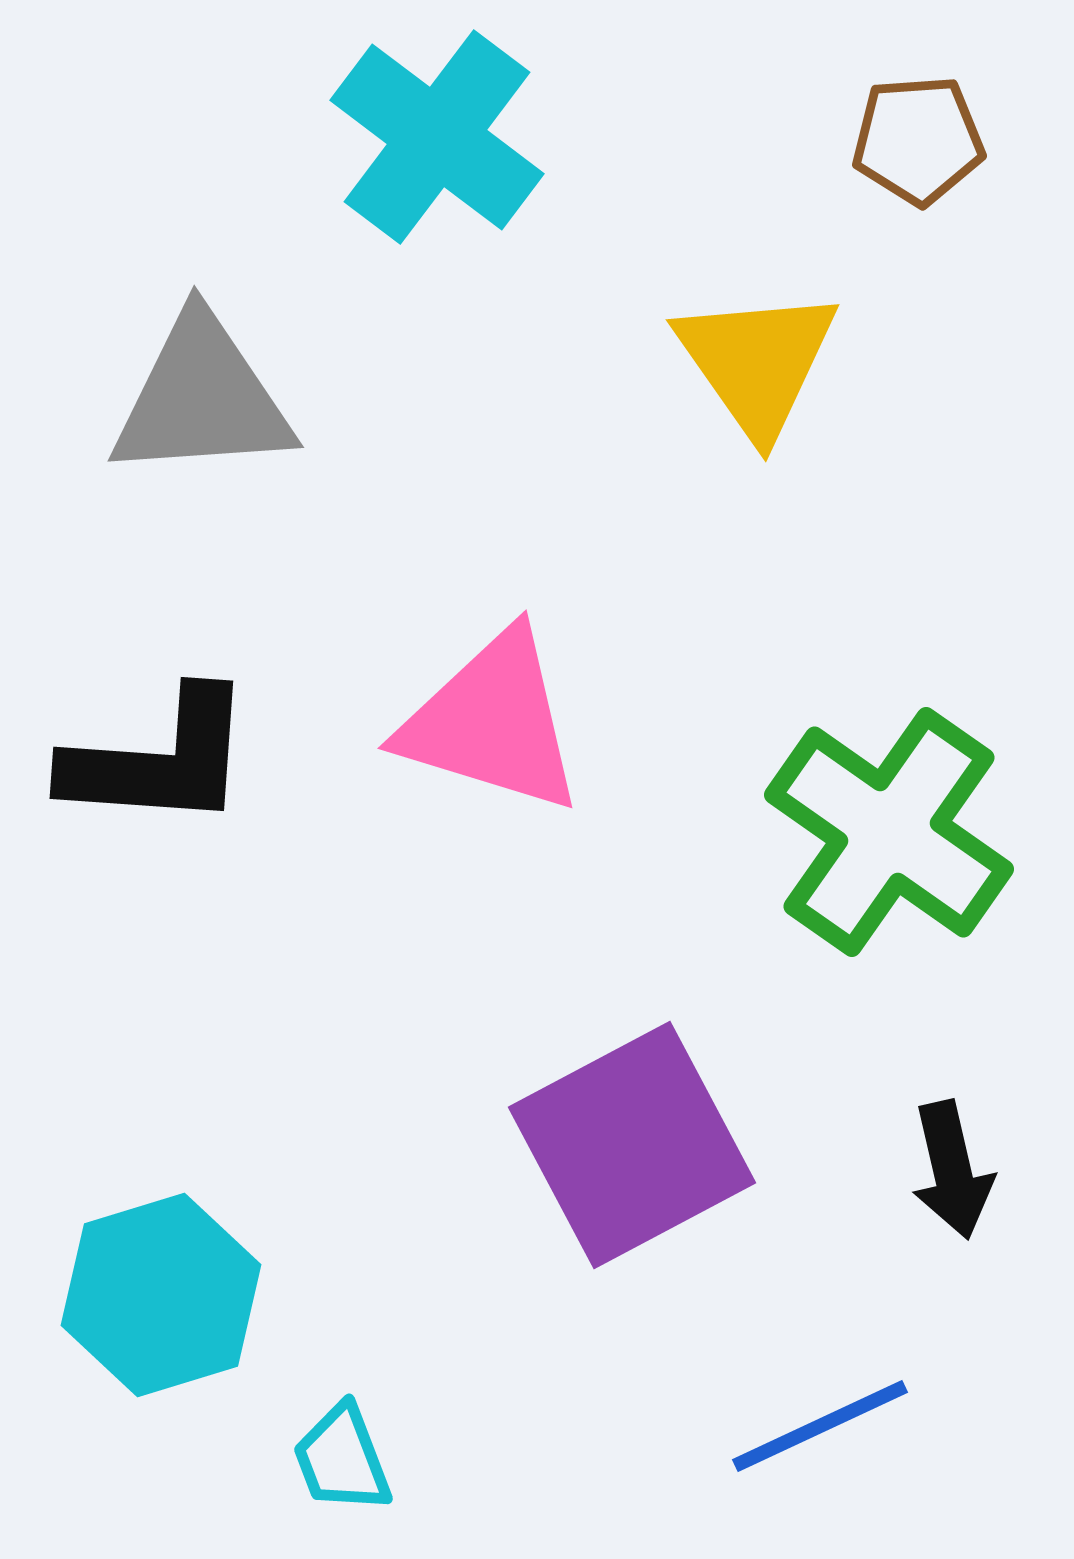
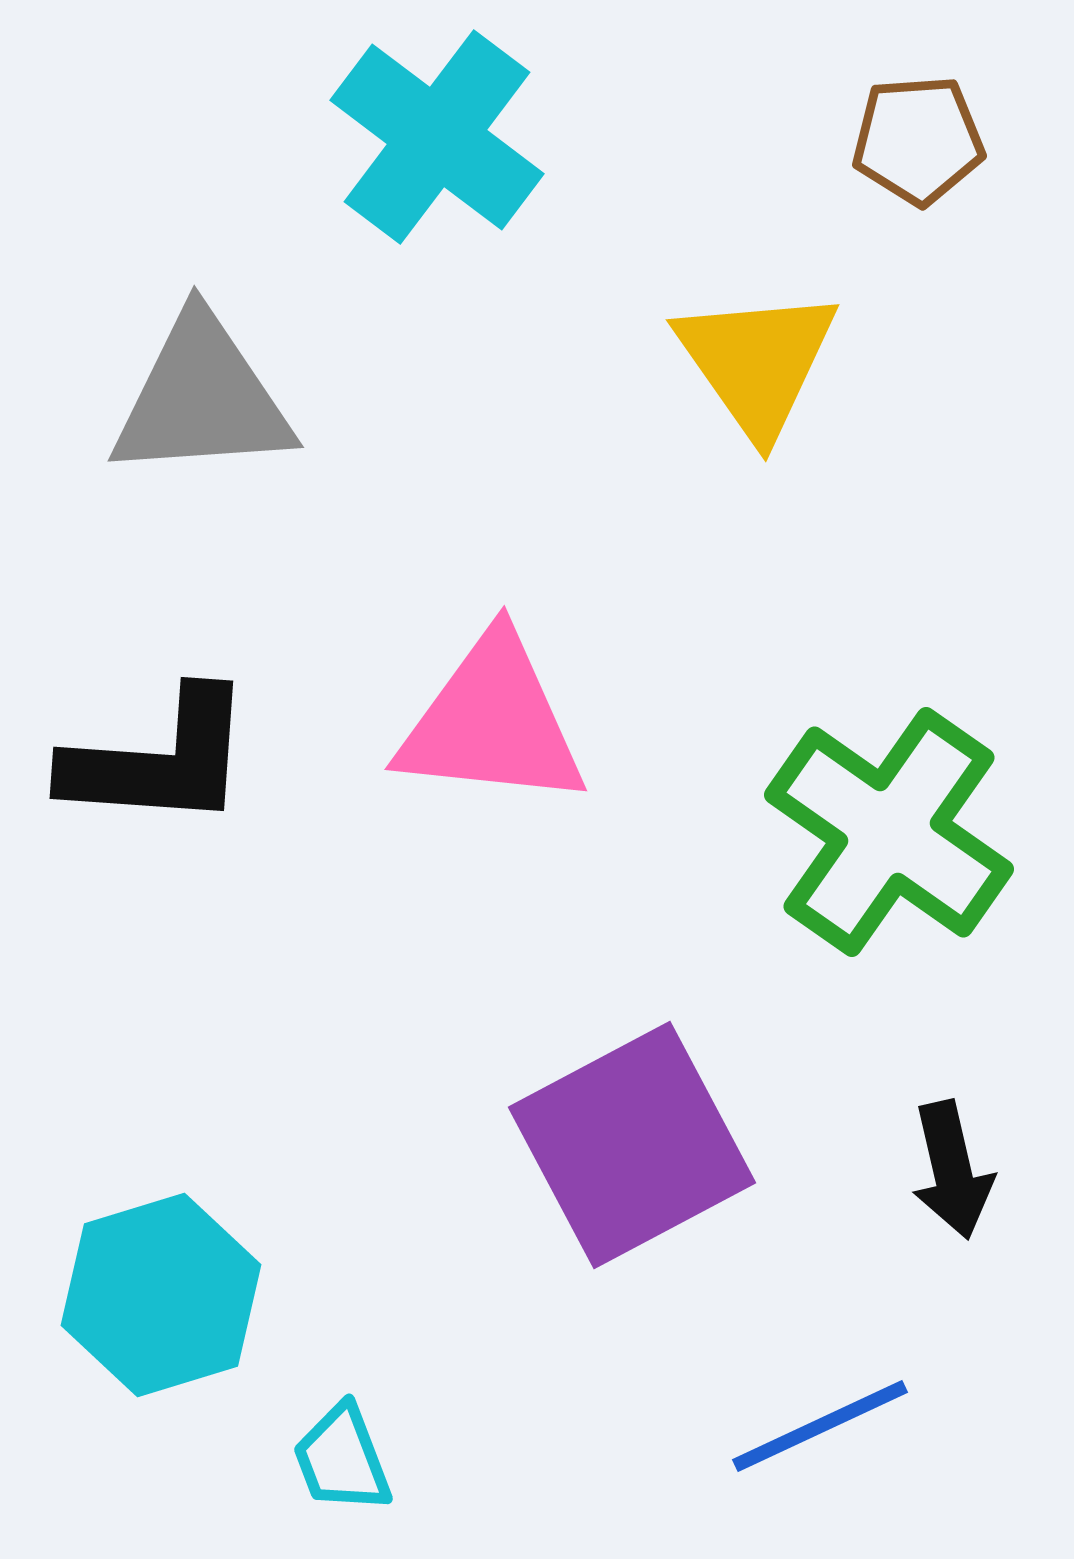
pink triangle: rotated 11 degrees counterclockwise
